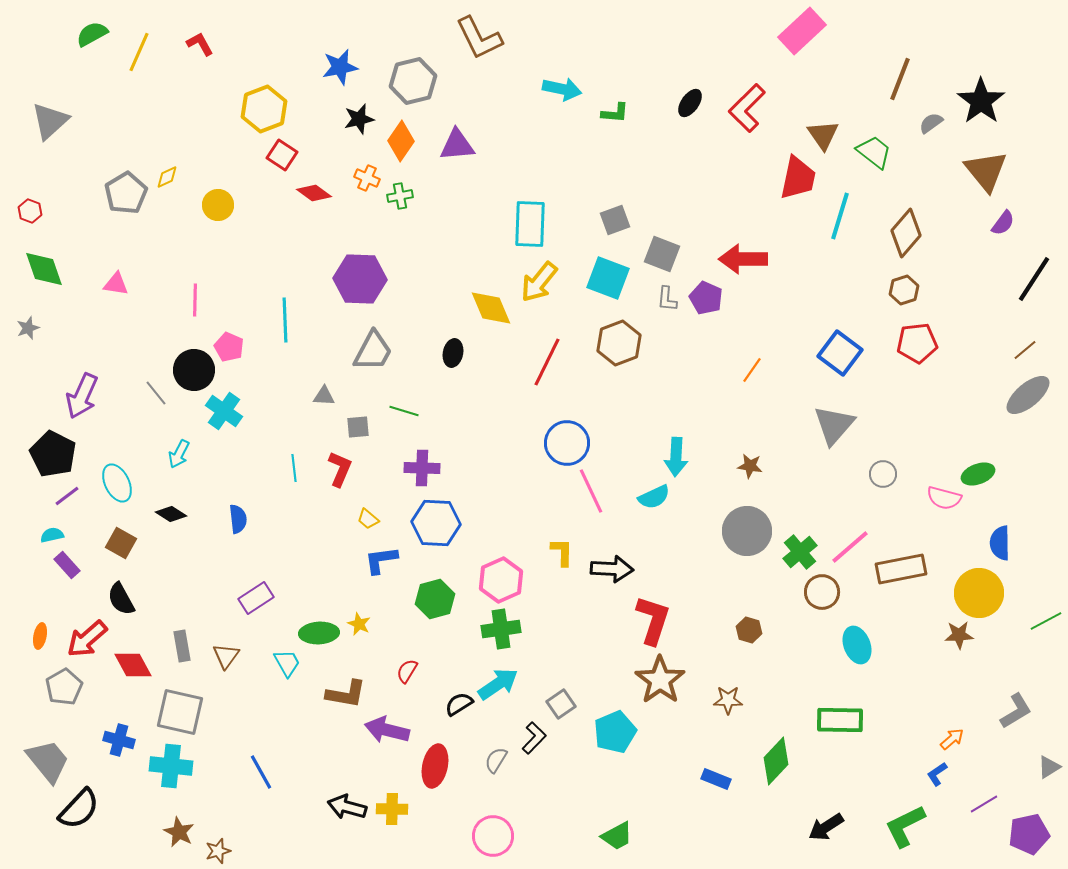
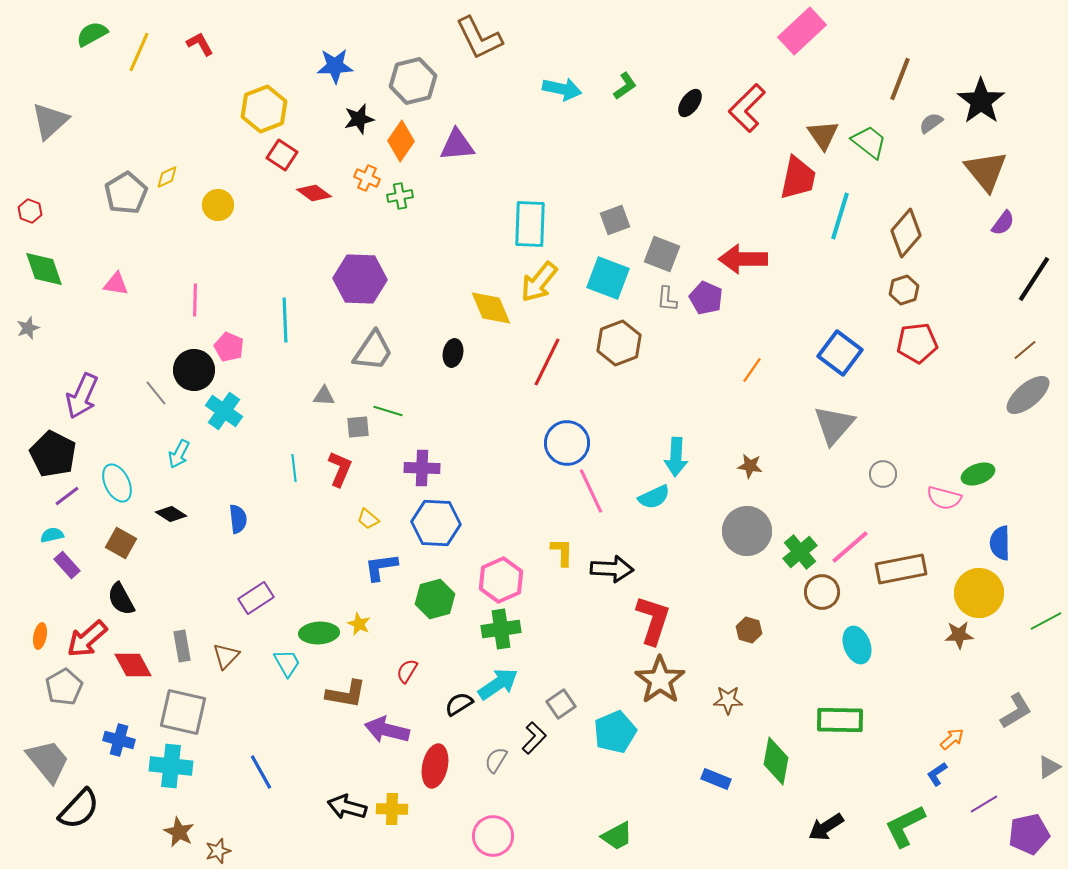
blue star at (340, 67): moved 5 px left, 1 px up; rotated 9 degrees clockwise
green L-shape at (615, 113): moved 10 px right, 27 px up; rotated 40 degrees counterclockwise
green trapezoid at (874, 152): moved 5 px left, 10 px up
gray trapezoid at (373, 351): rotated 6 degrees clockwise
green line at (404, 411): moved 16 px left
blue L-shape at (381, 560): moved 7 px down
brown triangle at (226, 656): rotated 8 degrees clockwise
gray square at (180, 712): moved 3 px right
green diamond at (776, 761): rotated 33 degrees counterclockwise
